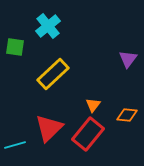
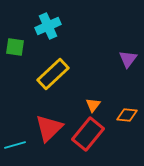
cyan cross: rotated 15 degrees clockwise
